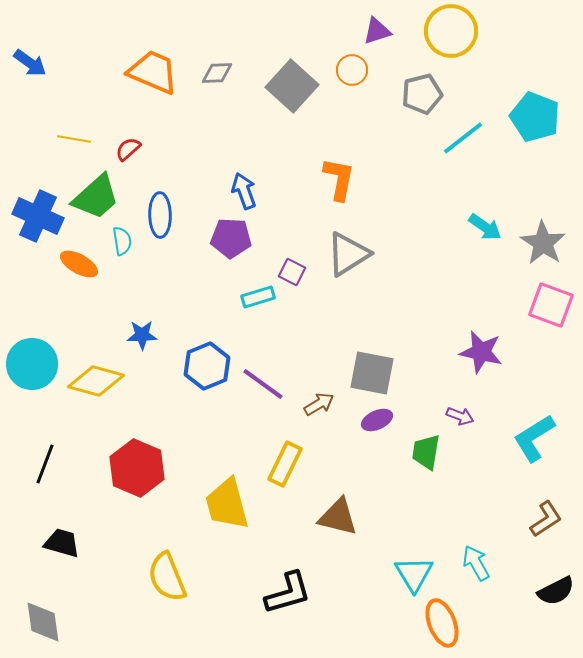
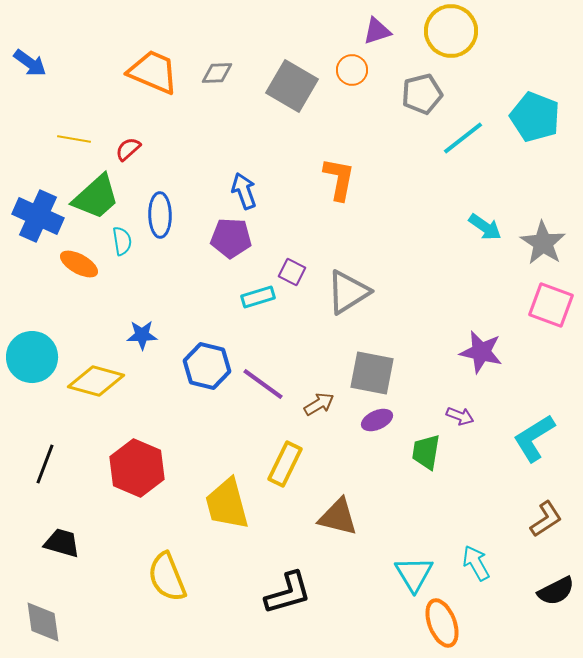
gray square at (292, 86): rotated 12 degrees counterclockwise
gray triangle at (348, 254): moved 38 px down
cyan circle at (32, 364): moved 7 px up
blue hexagon at (207, 366): rotated 24 degrees counterclockwise
